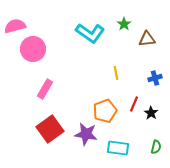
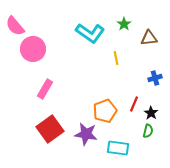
pink semicircle: rotated 115 degrees counterclockwise
brown triangle: moved 2 px right, 1 px up
yellow line: moved 15 px up
green semicircle: moved 8 px left, 16 px up
